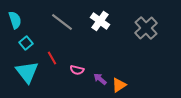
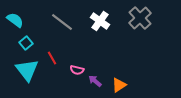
cyan semicircle: rotated 36 degrees counterclockwise
gray cross: moved 6 px left, 10 px up
cyan triangle: moved 2 px up
purple arrow: moved 5 px left, 2 px down
